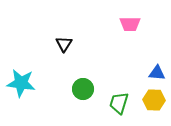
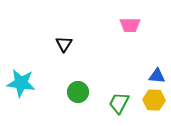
pink trapezoid: moved 1 px down
blue triangle: moved 3 px down
green circle: moved 5 px left, 3 px down
green trapezoid: rotated 10 degrees clockwise
